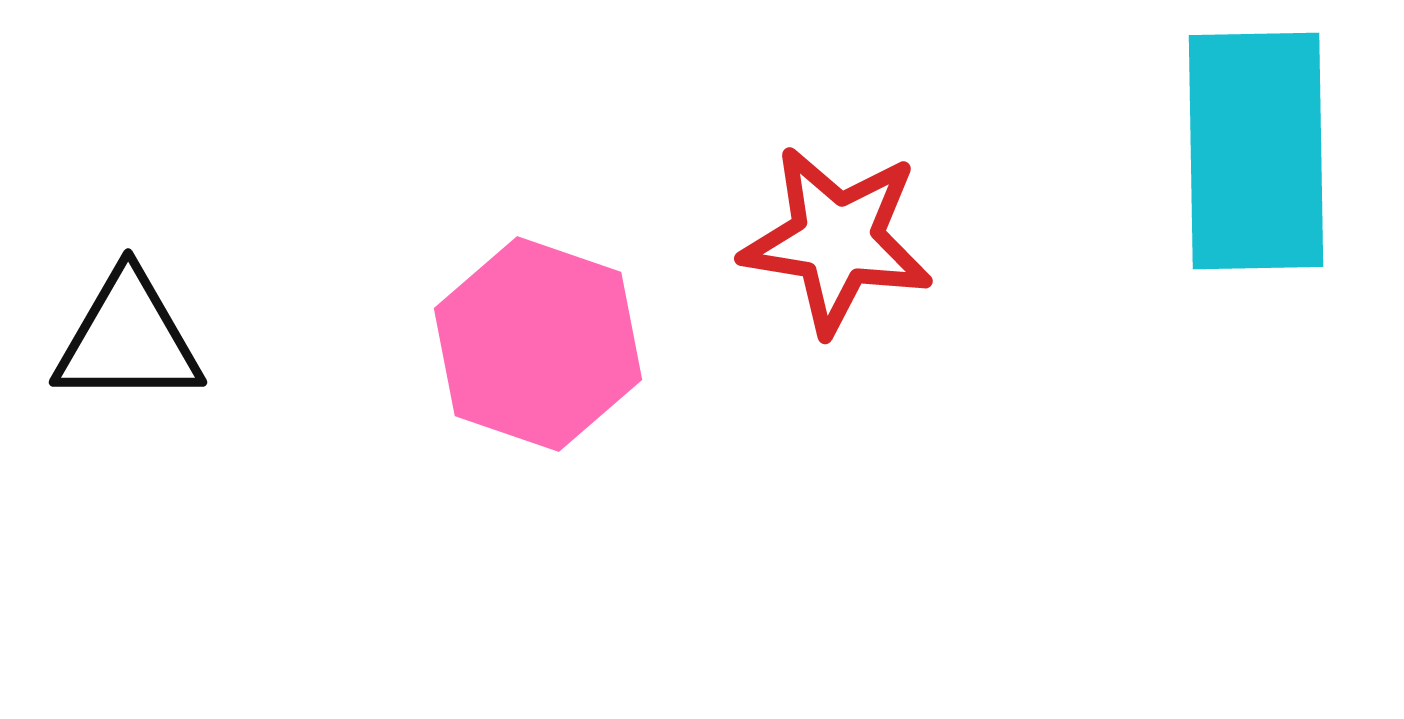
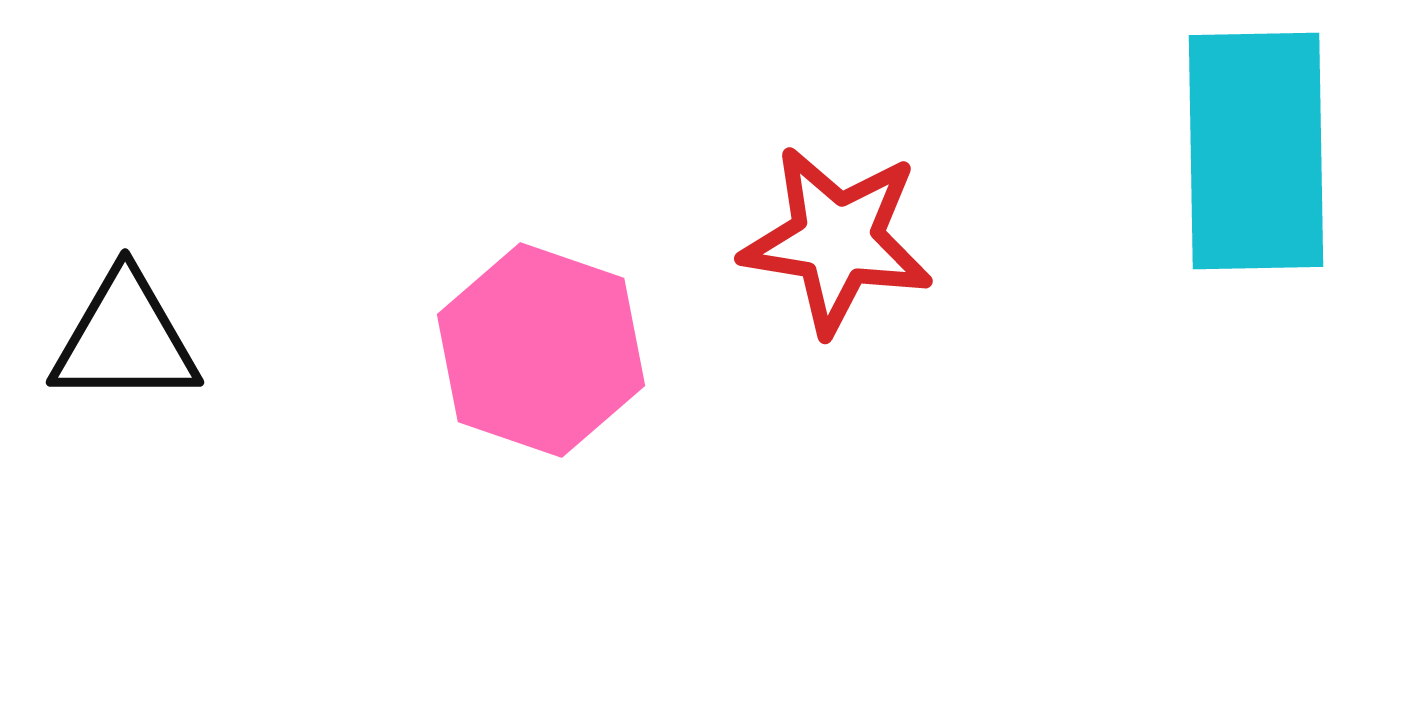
black triangle: moved 3 px left
pink hexagon: moved 3 px right, 6 px down
